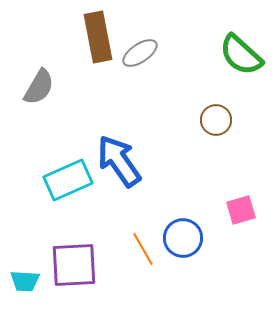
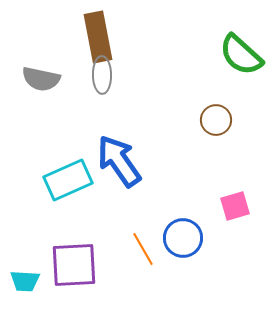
gray ellipse: moved 38 px left, 22 px down; rotated 57 degrees counterclockwise
gray semicircle: moved 2 px right, 8 px up; rotated 72 degrees clockwise
pink square: moved 6 px left, 4 px up
